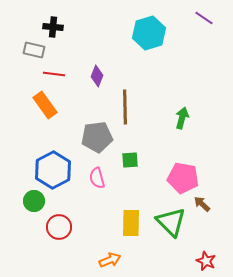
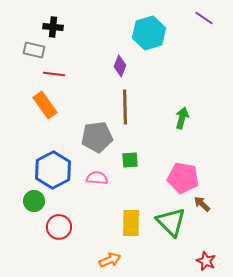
purple diamond: moved 23 px right, 10 px up
pink semicircle: rotated 110 degrees clockwise
